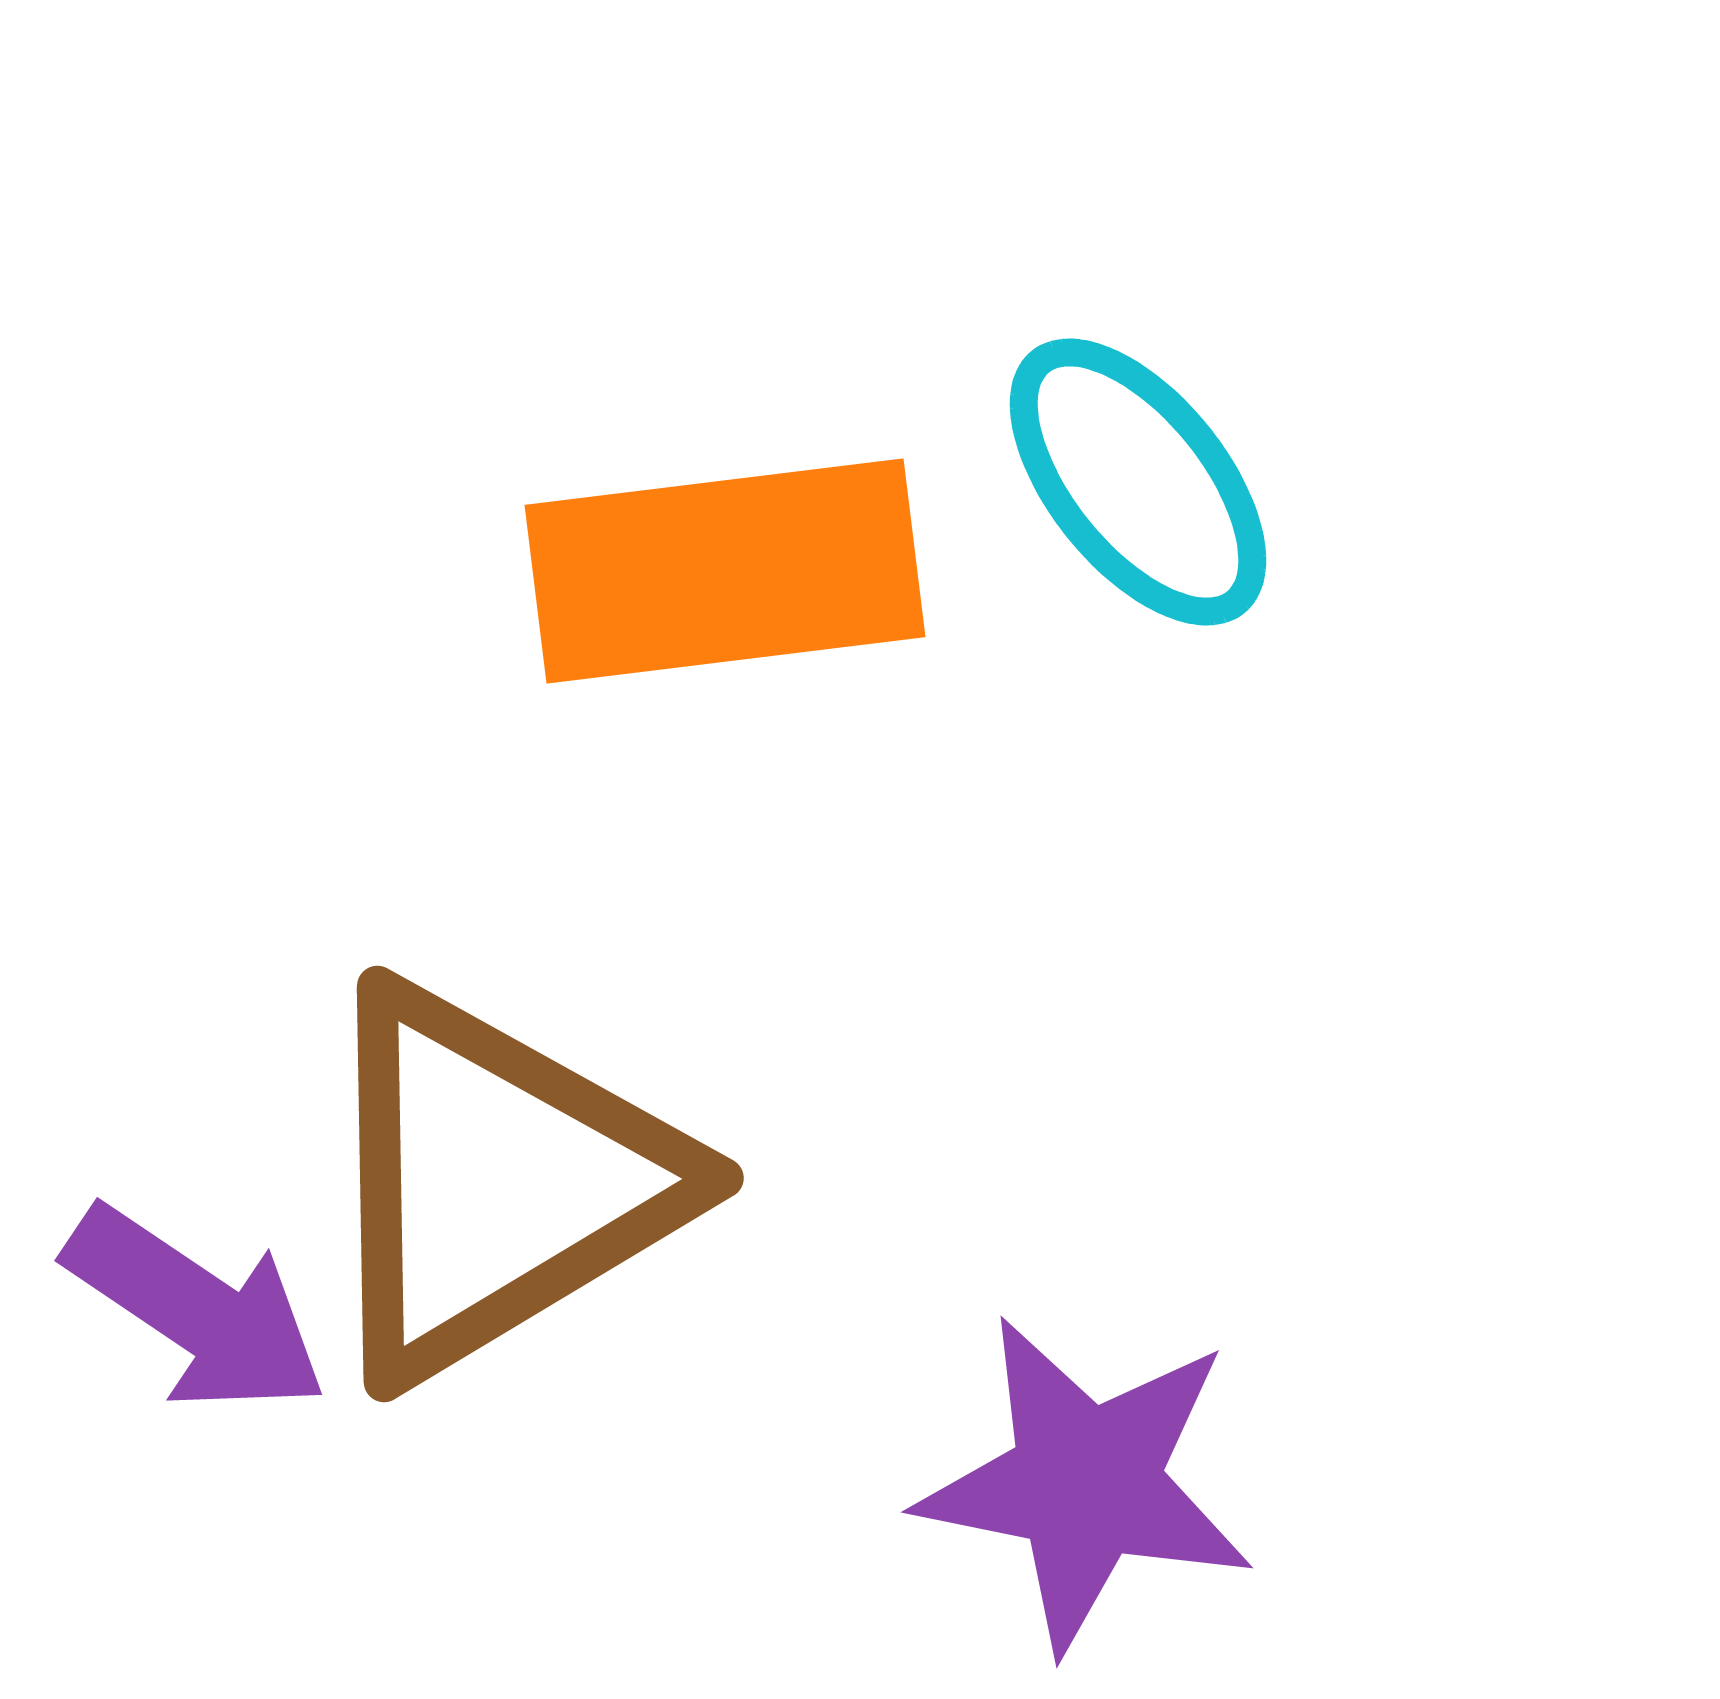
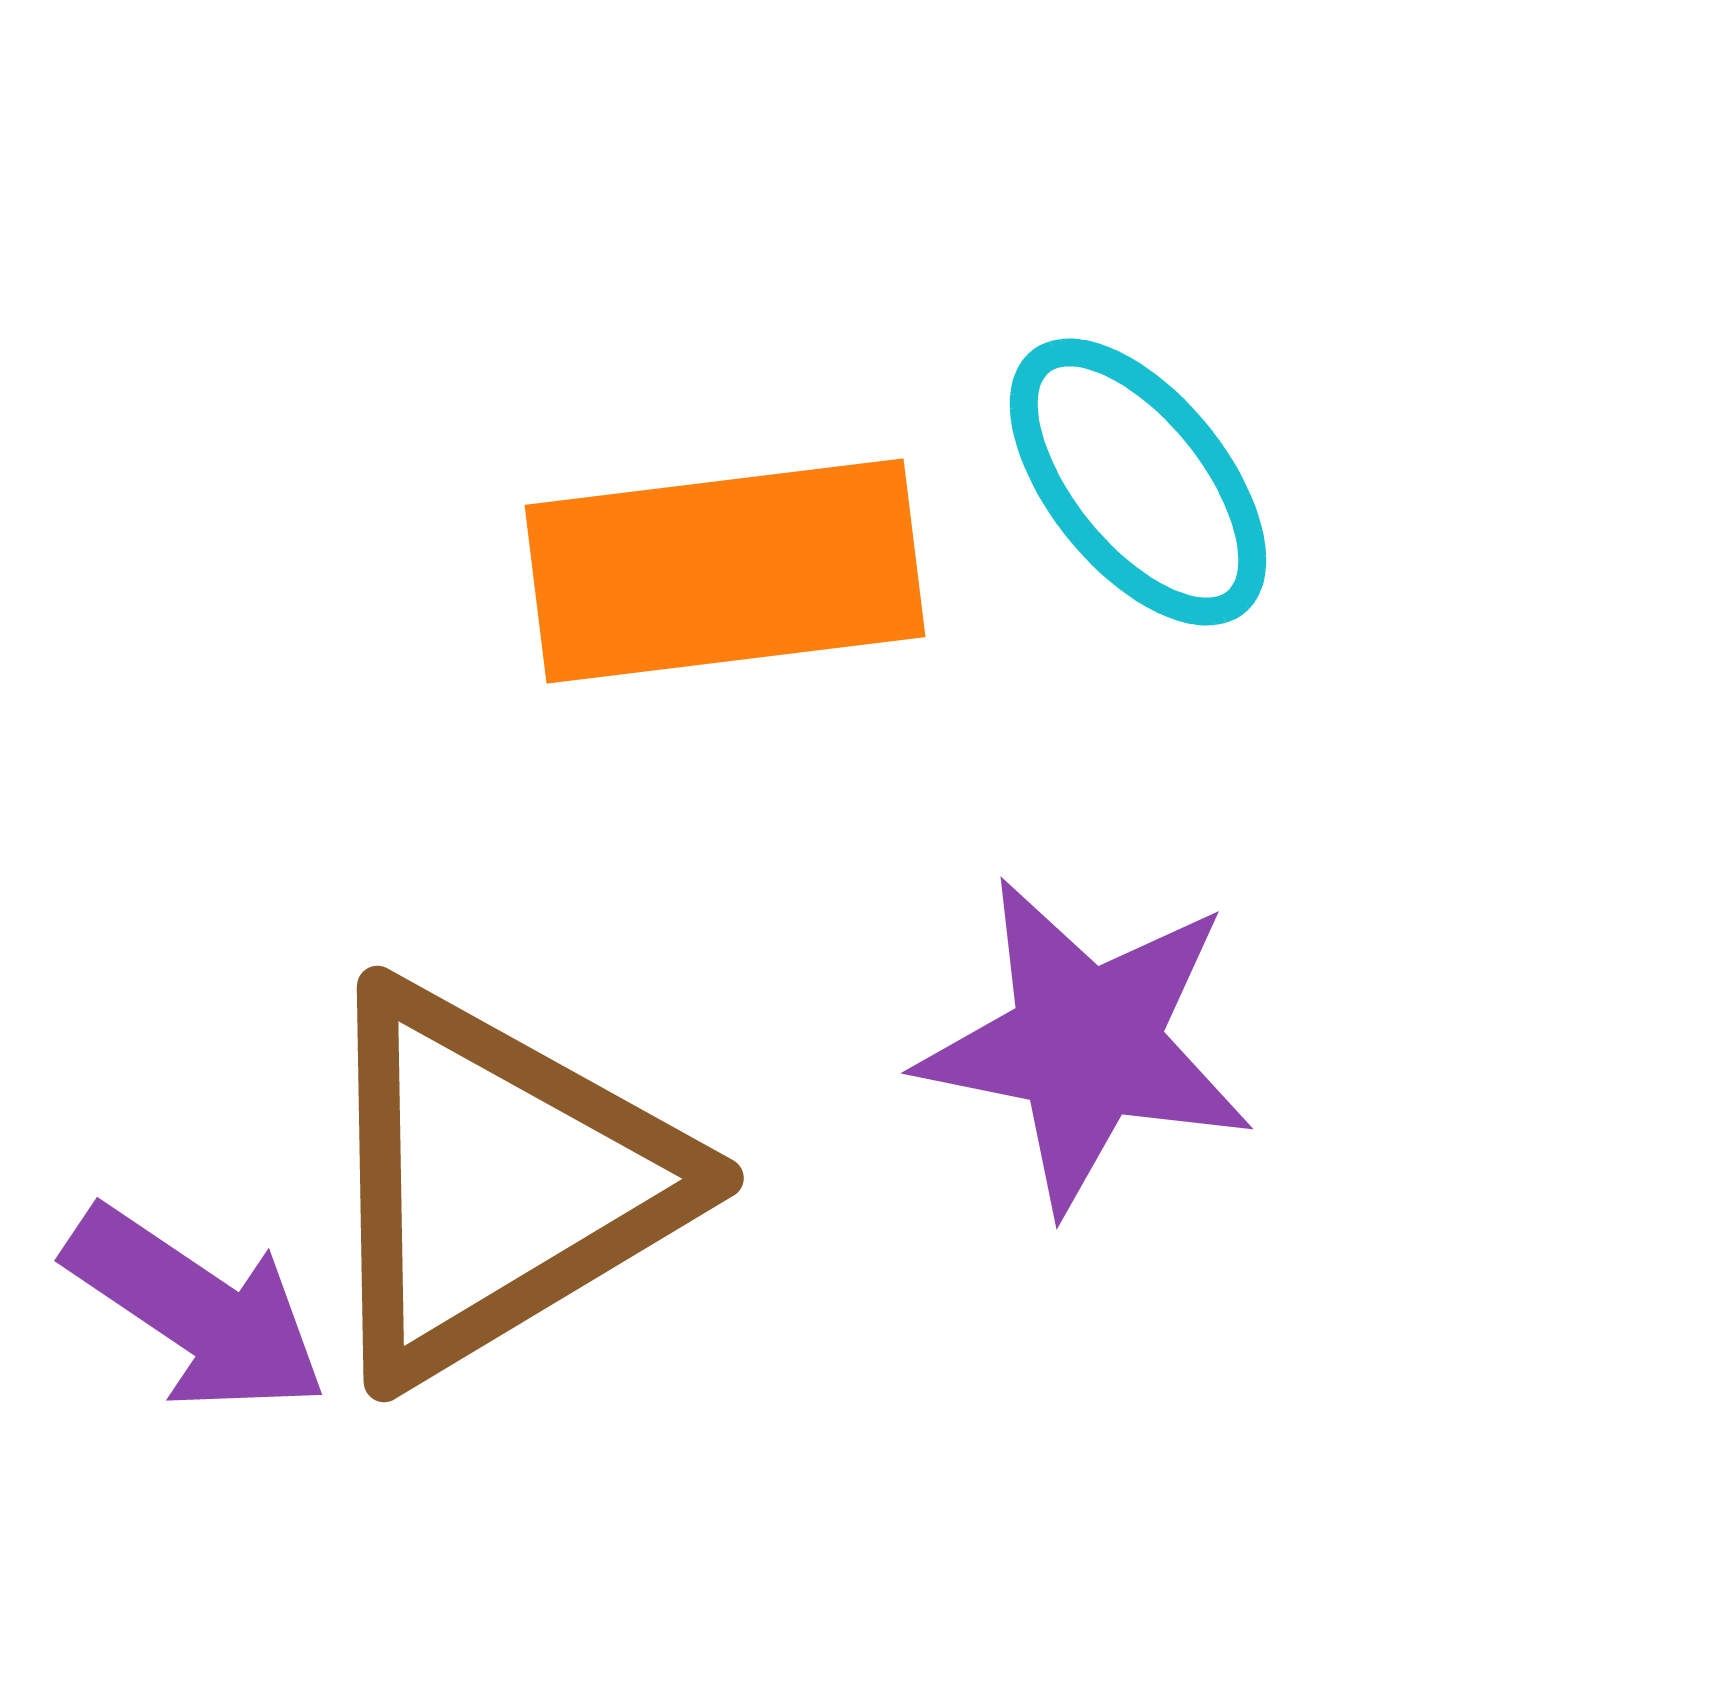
purple star: moved 439 px up
